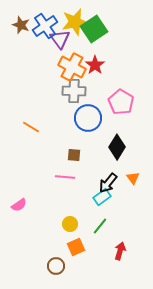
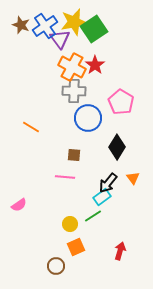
yellow star: moved 1 px left
green line: moved 7 px left, 10 px up; rotated 18 degrees clockwise
